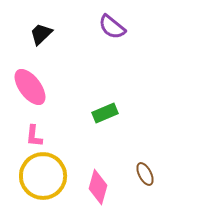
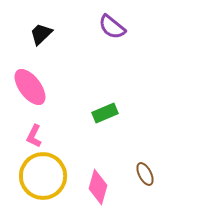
pink L-shape: rotated 20 degrees clockwise
